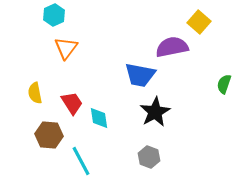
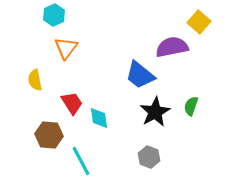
blue trapezoid: rotated 28 degrees clockwise
green semicircle: moved 33 px left, 22 px down
yellow semicircle: moved 13 px up
